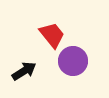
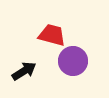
red trapezoid: rotated 36 degrees counterclockwise
